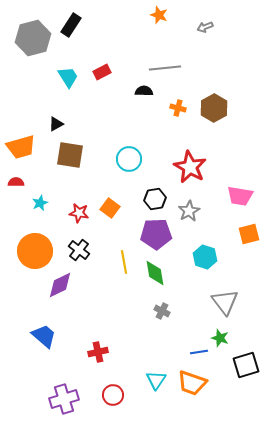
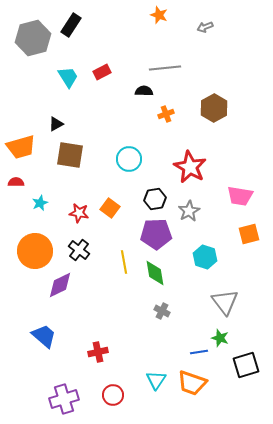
orange cross at (178, 108): moved 12 px left, 6 px down; rotated 35 degrees counterclockwise
